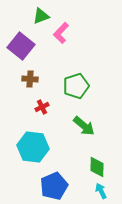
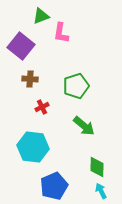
pink L-shape: rotated 35 degrees counterclockwise
